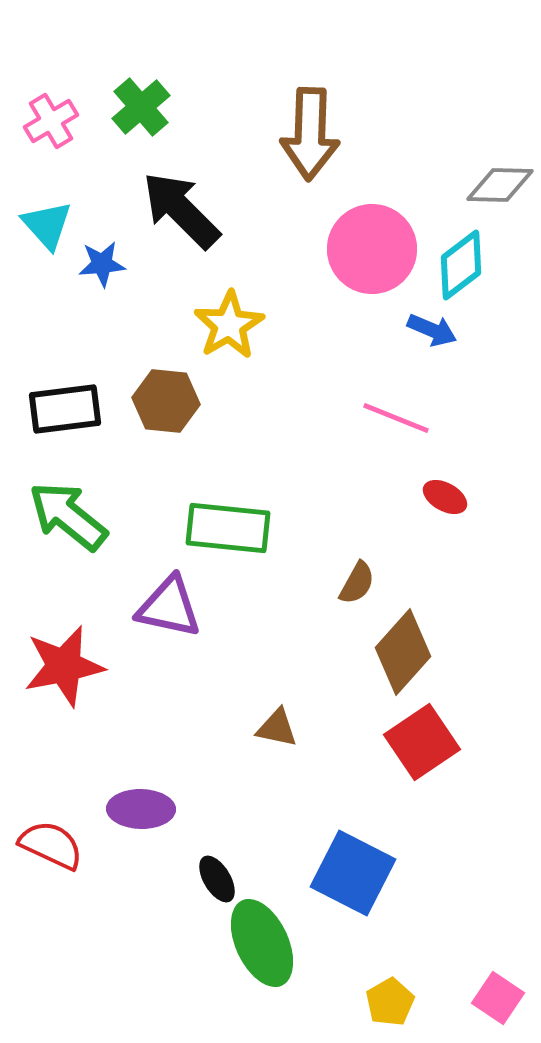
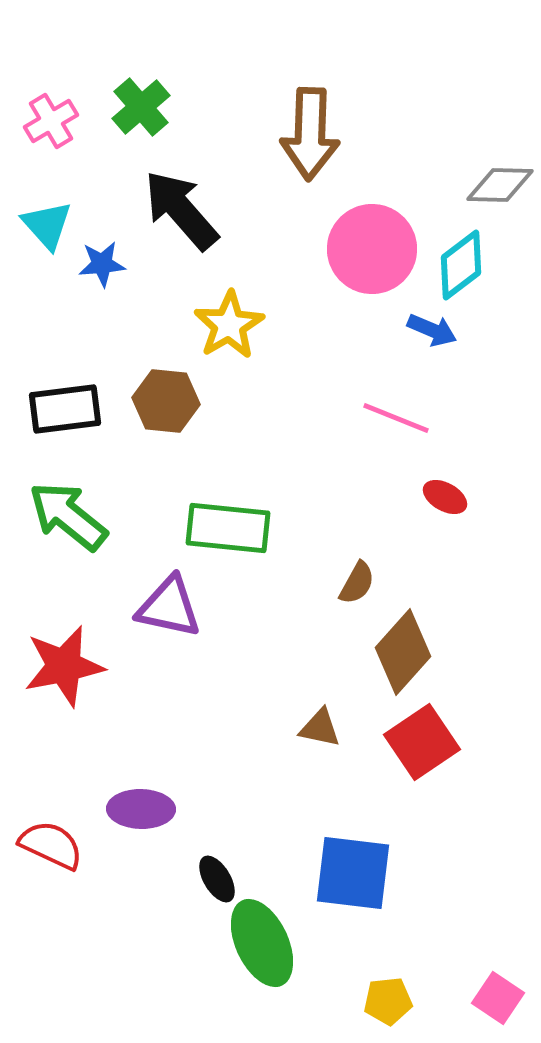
black arrow: rotated 4 degrees clockwise
brown triangle: moved 43 px right
blue square: rotated 20 degrees counterclockwise
yellow pentagon: moved 2 px left, 1 px up; rotated 24 degrees clockwise
